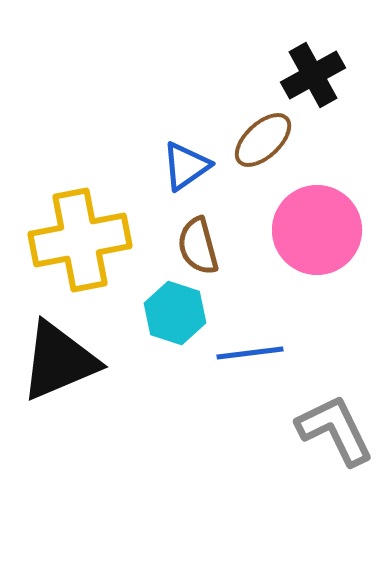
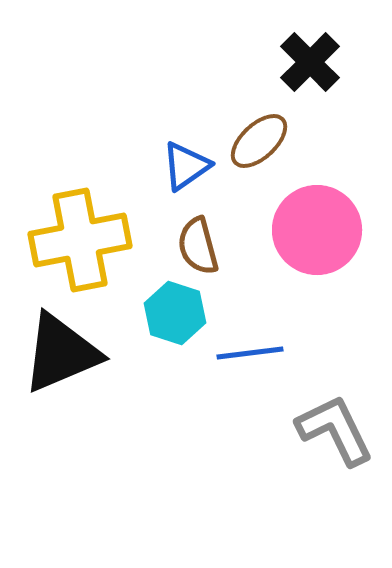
black cross: moved 3 px left, 13 px up; rotated 16 degrees counterclockwise
brown ellipse: moved 4 px left, 1 px down
black triangle: moved 2 px right, 8 px up
